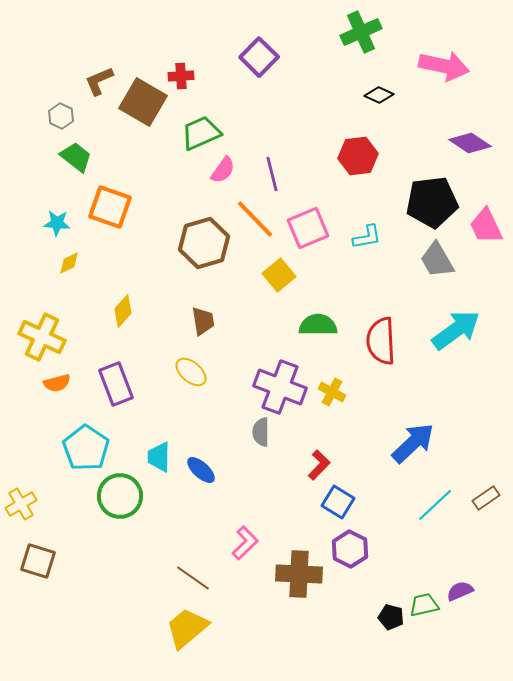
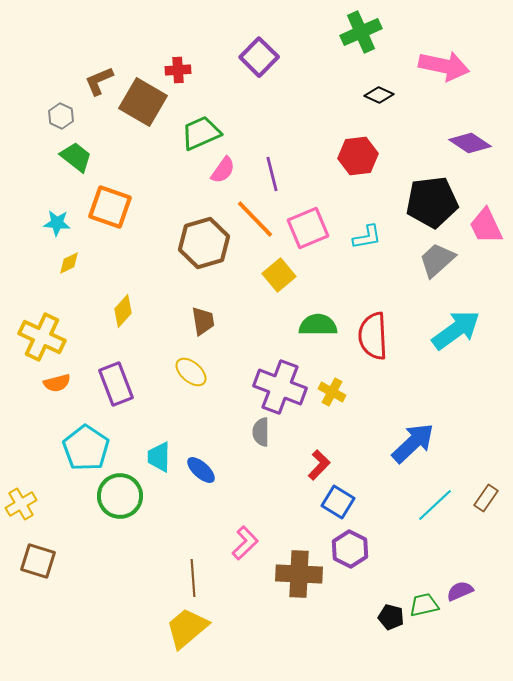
red cross at (181, 76): moved 3 px left, 6 px up
gray trapezoid at (437, 260): rotated 78 degrees clockwise
red semicircle at (381, 341): moved 8 px left, 5 px up
brown rectangle at (486, 498): rotated 20 degrees counterclockwise
brown line at (193, 578): rotated 51 degrees clockwise
